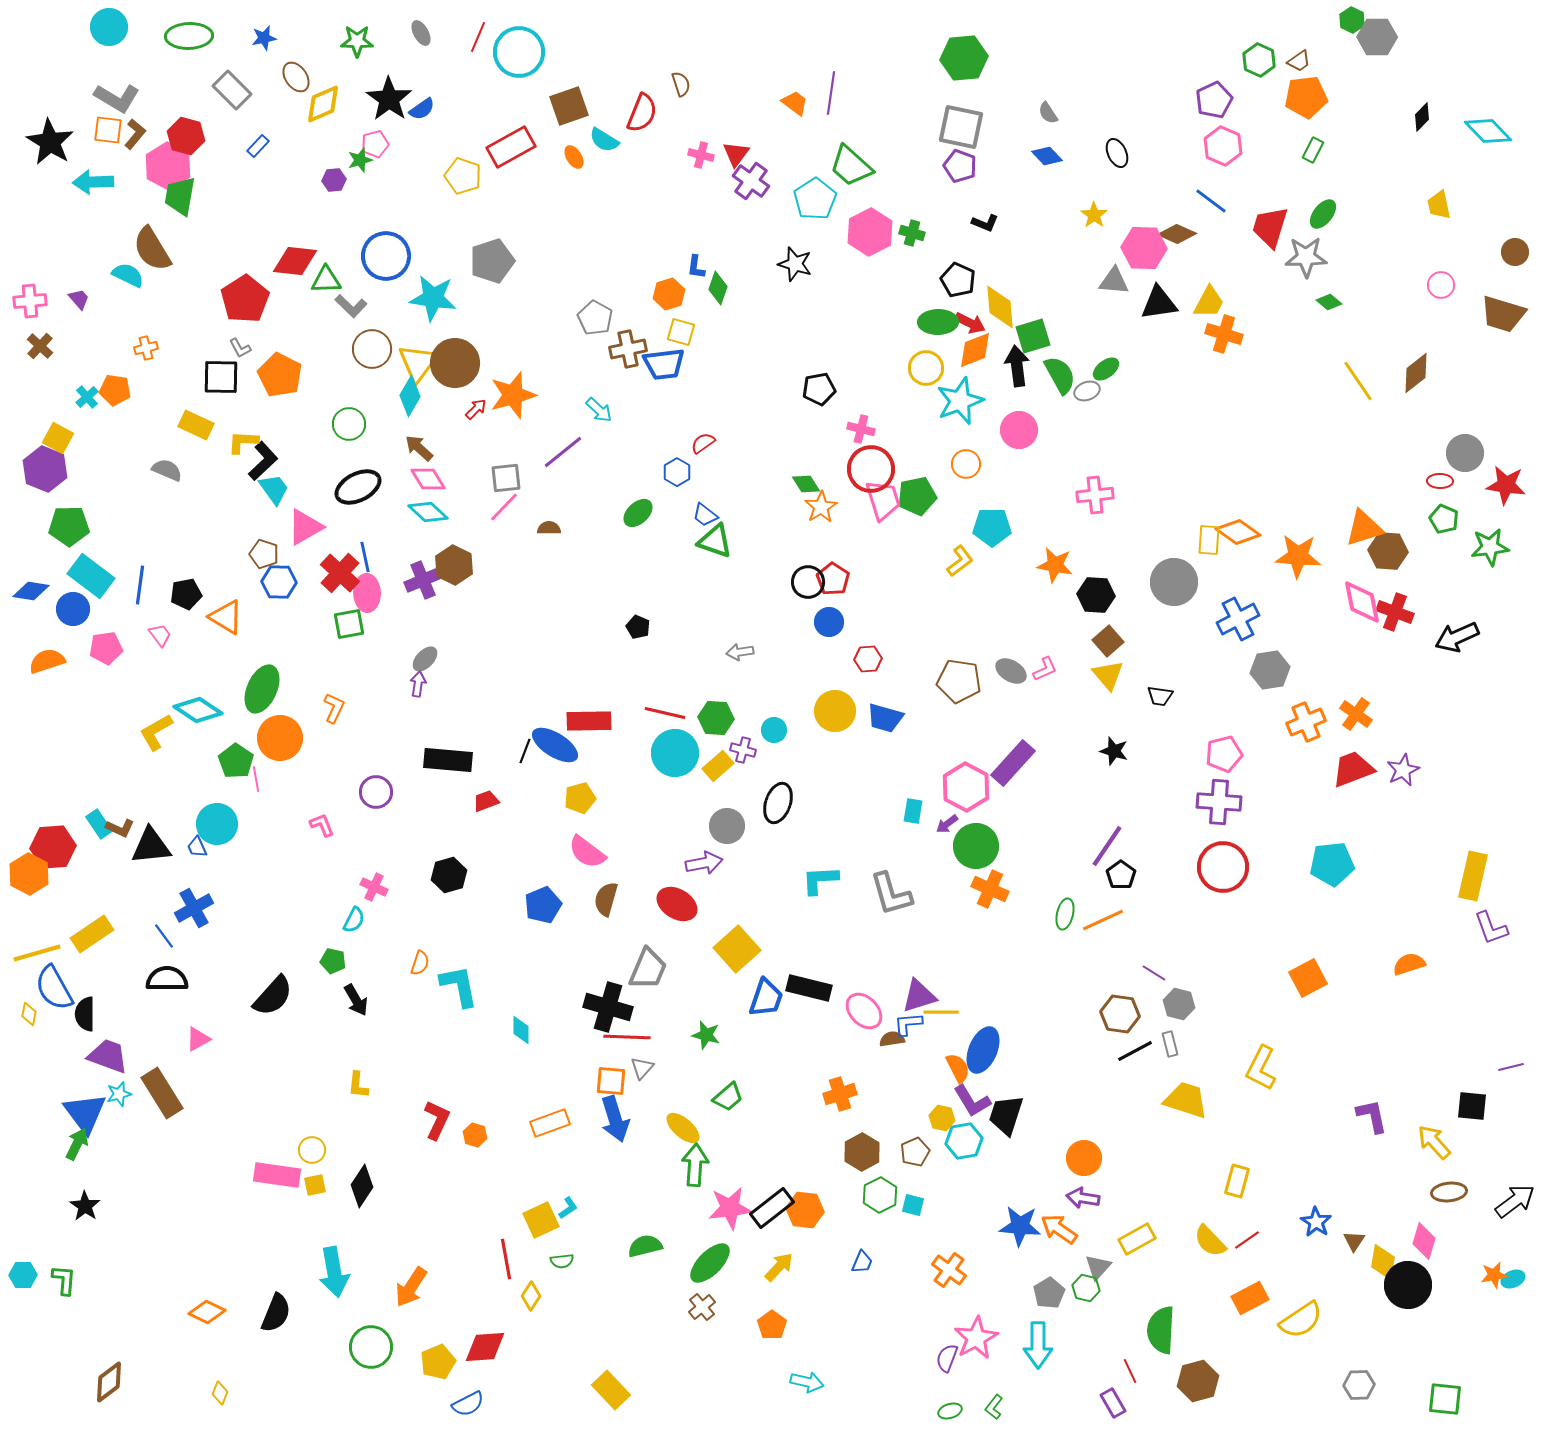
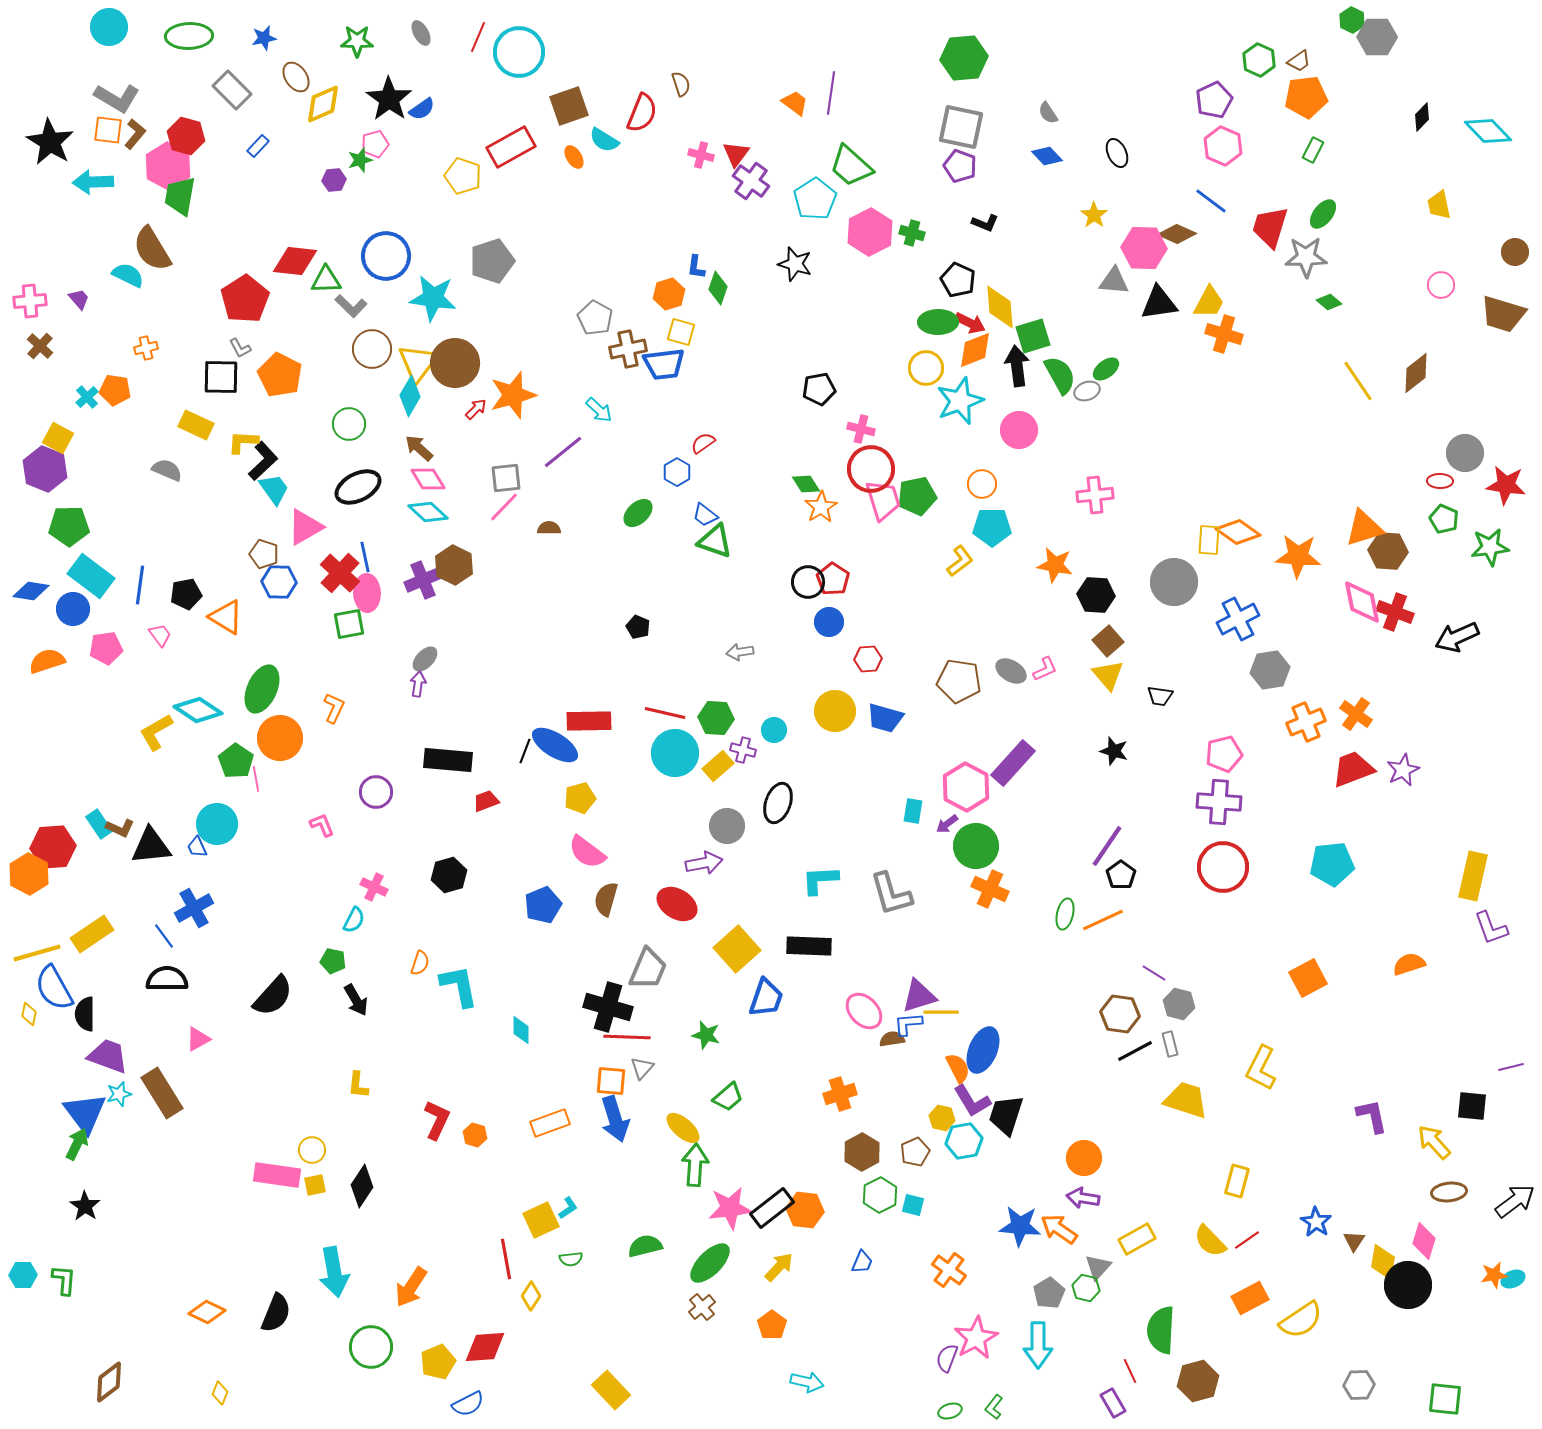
orange circle at (966, 464): moved 16 px right, 20 px down
black rectangle at (809, 988): moved 42 px up; rotated 12 degrees counterclockwise
green semicircle at (562, 1261): moved 9 px right, 2 px up
